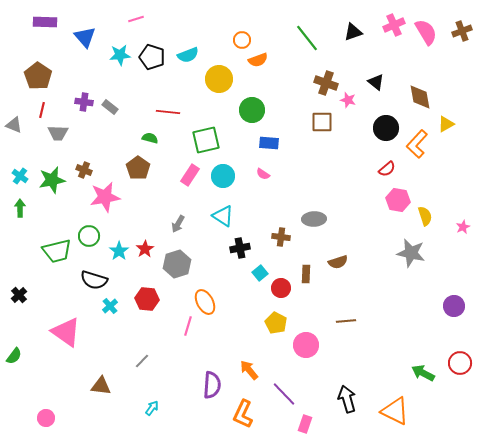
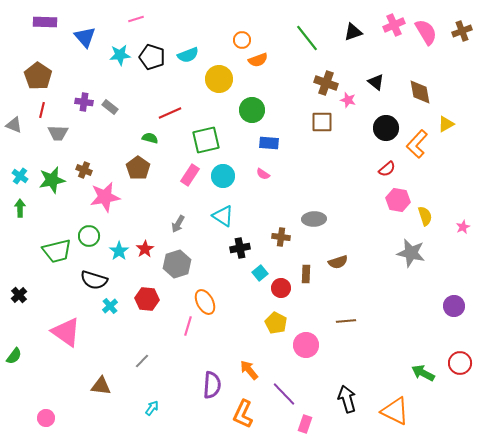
brown diamond at (420, 97): moved 5 px up
red line at (168, 112): moved 2 px right, 1 px down; rotated 30 degrees counterclockwise
